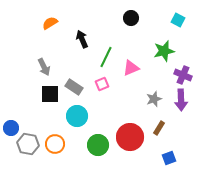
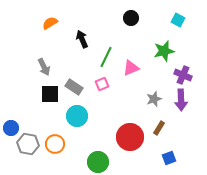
green circle: moved 17 px down
